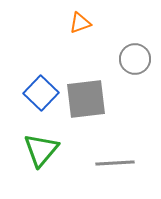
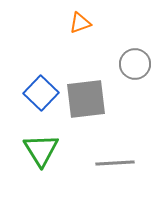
gray circle: moved 5 px down
green triangle: rotated 12 degrees counterclockwise
